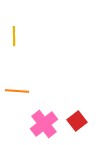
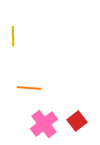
yellow line: moved 1 px left
orange line: moved 12 px right, 3 px up
